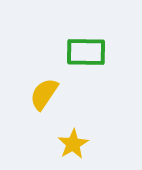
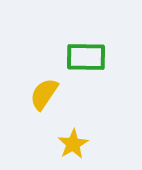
green rectangle: moved 5 px down
